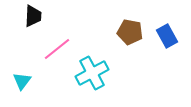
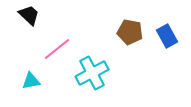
black trapezoid: moved 4 px left, 1 px up; rotated 50 degrees counterclockwise
cyan triangle: moved 9 px right; rotated 42 degrees clockwise
